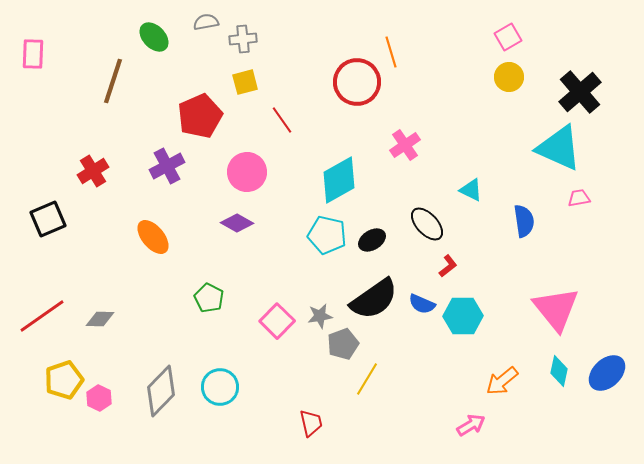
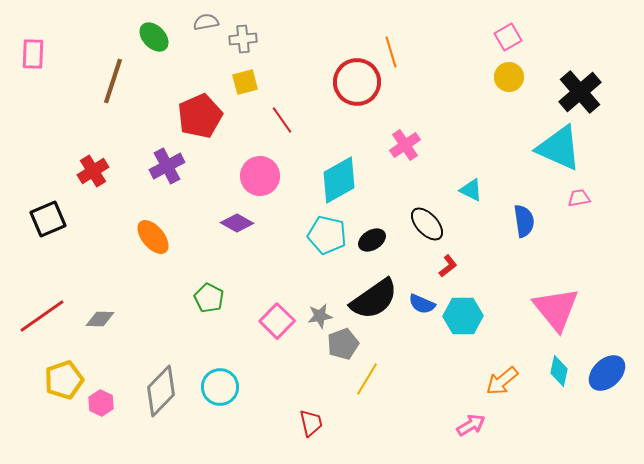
pink circle at (247, 172): moved 13 px right, 4 px down
pink hexagon at (99, 398): moved 2 px right, 5 px down
